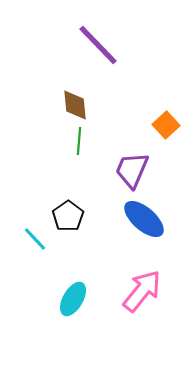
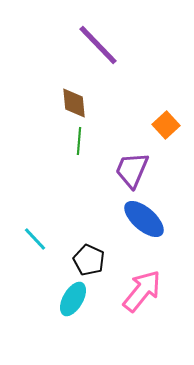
brown diamond: moved 1 px left, 2 px up
black pentagon: moved 21 px right, 44 px down; rotated 12 degrees counterclockwise
